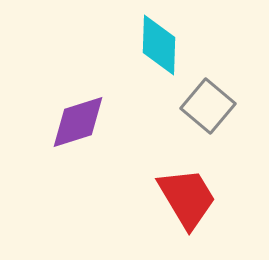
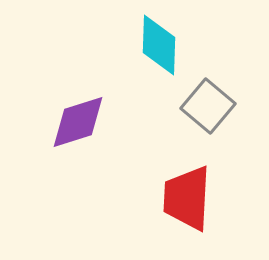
red trapezoid: rotated 146 degrees counterclockwise
